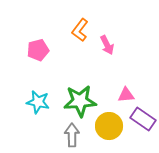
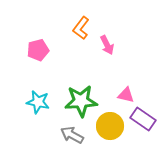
orange L-shape: moved 1 px right, 2 px up
pink triangle: rotated 18 degrees clockwise
green star: moved 1 px right
yellow circle: moved 1 px right
gray arrow: rotated 60 degrees counterclockwise
